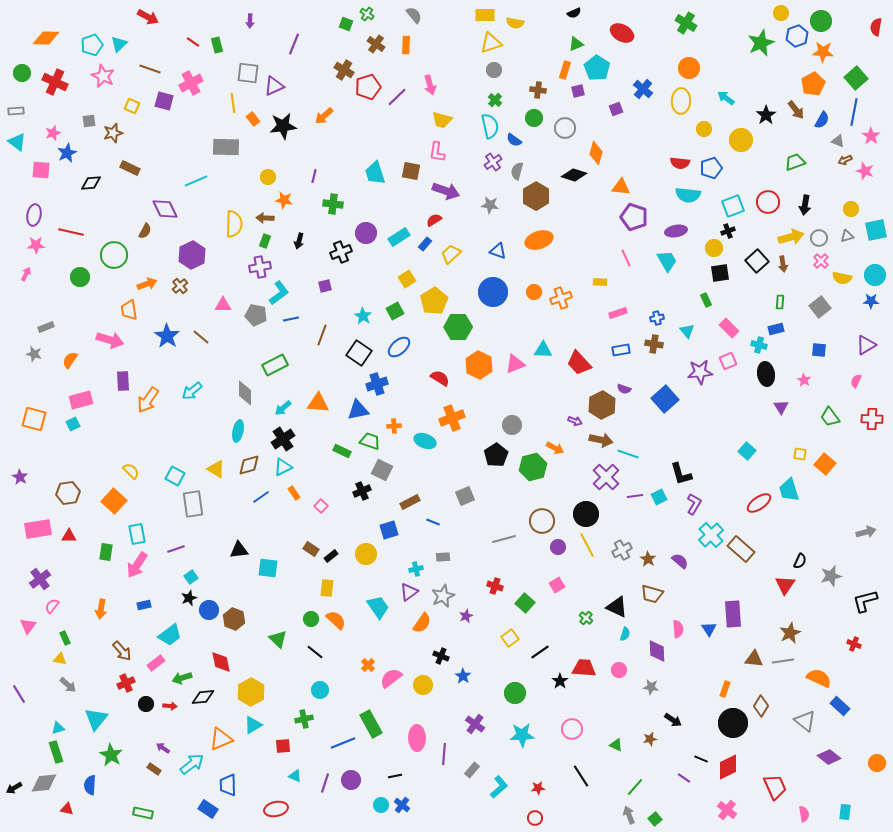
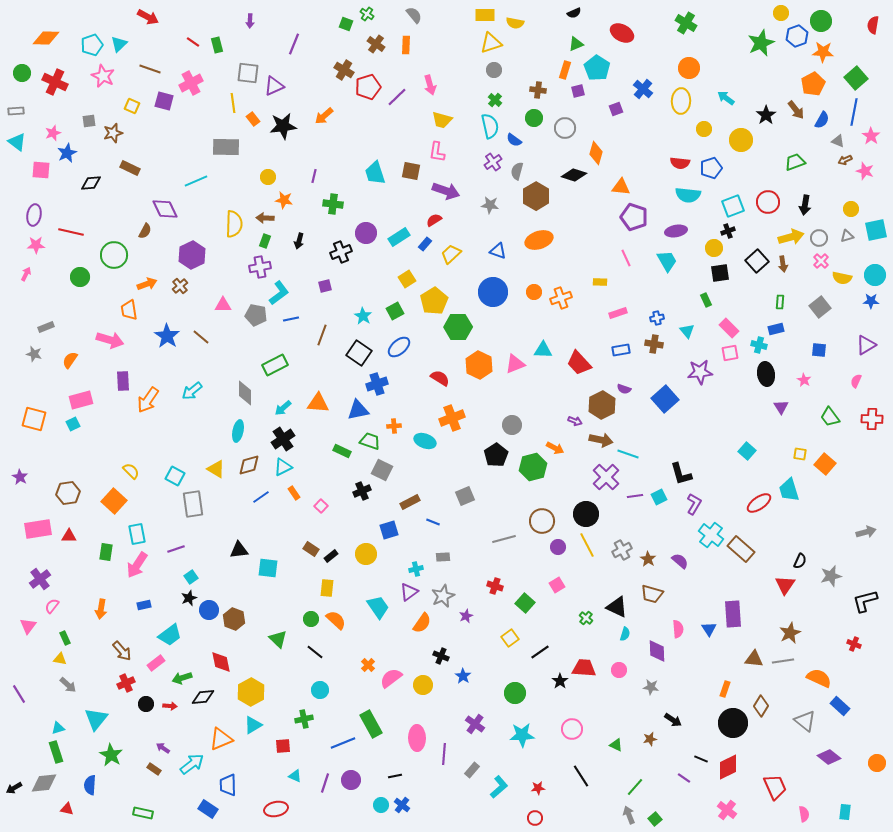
red semicircle at (876, 27): moved 3 px left, 2 px up
pink square at (728, 361): moved 2 px right, 8 px up; rotated 12 degrees clockwise
cyan cross at (711, 535): rotated 10 degrees counterclockwise
